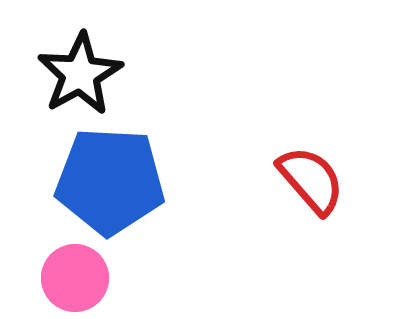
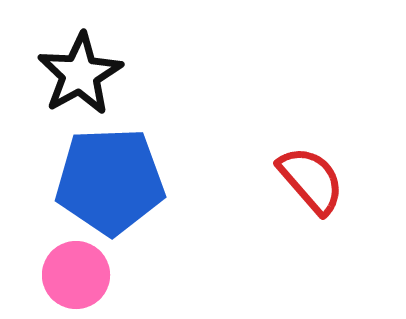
blue pentagon: rotated 5 degrees counterclockwise
pink circle: moved 1 px right, 3 px up
